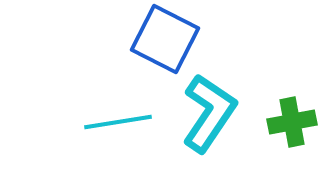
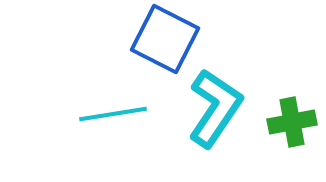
cyan L-shape: moved 6 px right, 5 px up
cyan line: moved 5 px left, 8 px up
